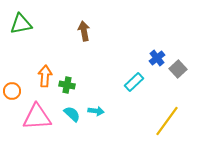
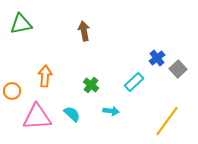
green cross: moved 24 px right; rotated 28 degrees clockwise
cyan arrow: moved 15 px right
